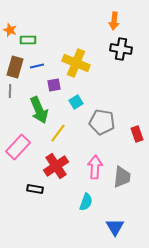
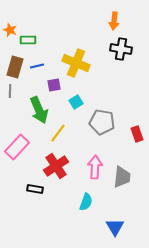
pink rectangle: moved 1 px left
